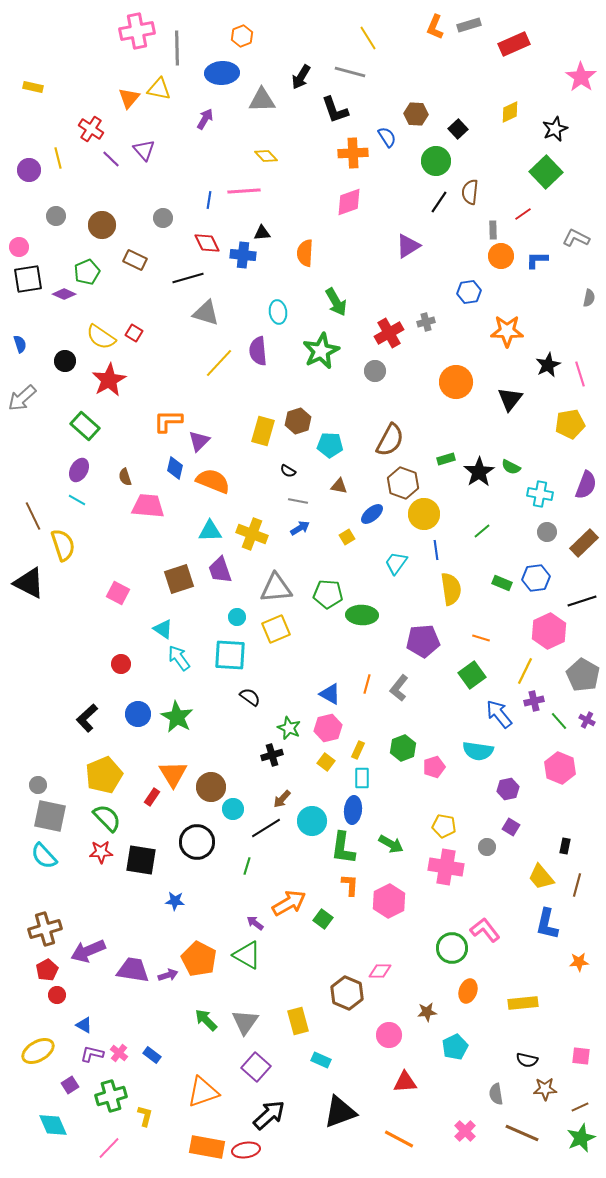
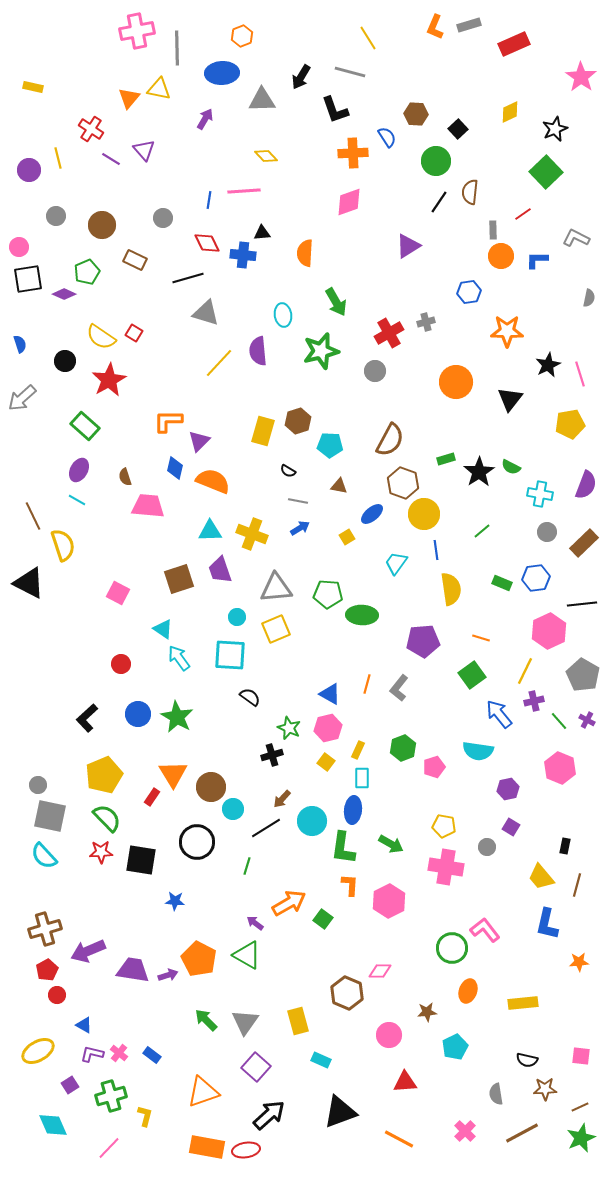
purple line at (111, 159): rotated 12 degrees counterclockwise
cyan ellipse at (278, 312): moved 5 px right, 3 px down
green star at (321, 351): rotated 12 degrees clockwise
black line at (582, 601): moved 3 px down; rotated 12 degrees clockwise
brown line at (522, 1133): rotated 52 degrees counterclockwise
